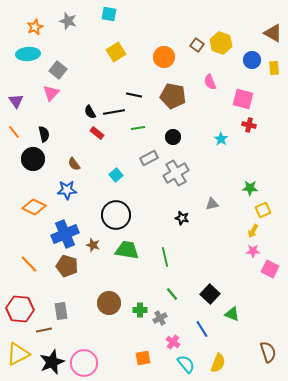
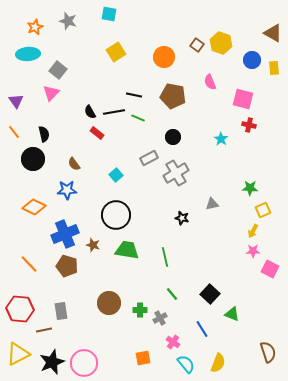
green line at (138, 128): moved 10 px up; rotated 32 degrees clockwise
